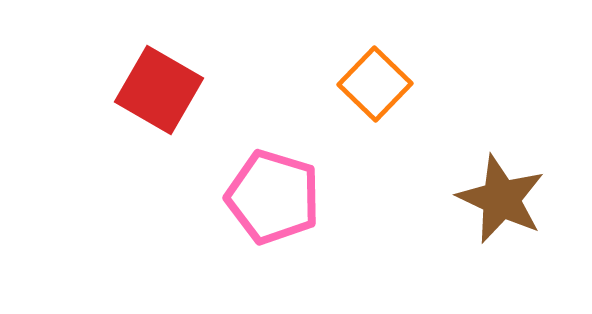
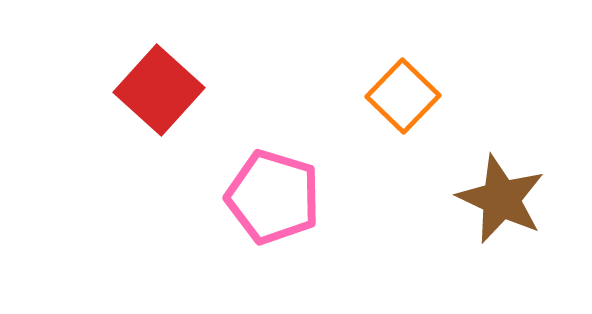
orange square: moved 28 px right, 12 px down
red square: rotated 12 degrees clockwise
